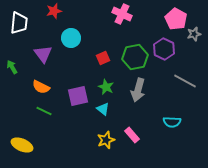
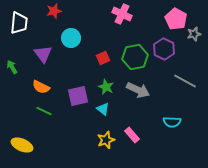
gray arrow: rotated 80 degrees counterclockwise
